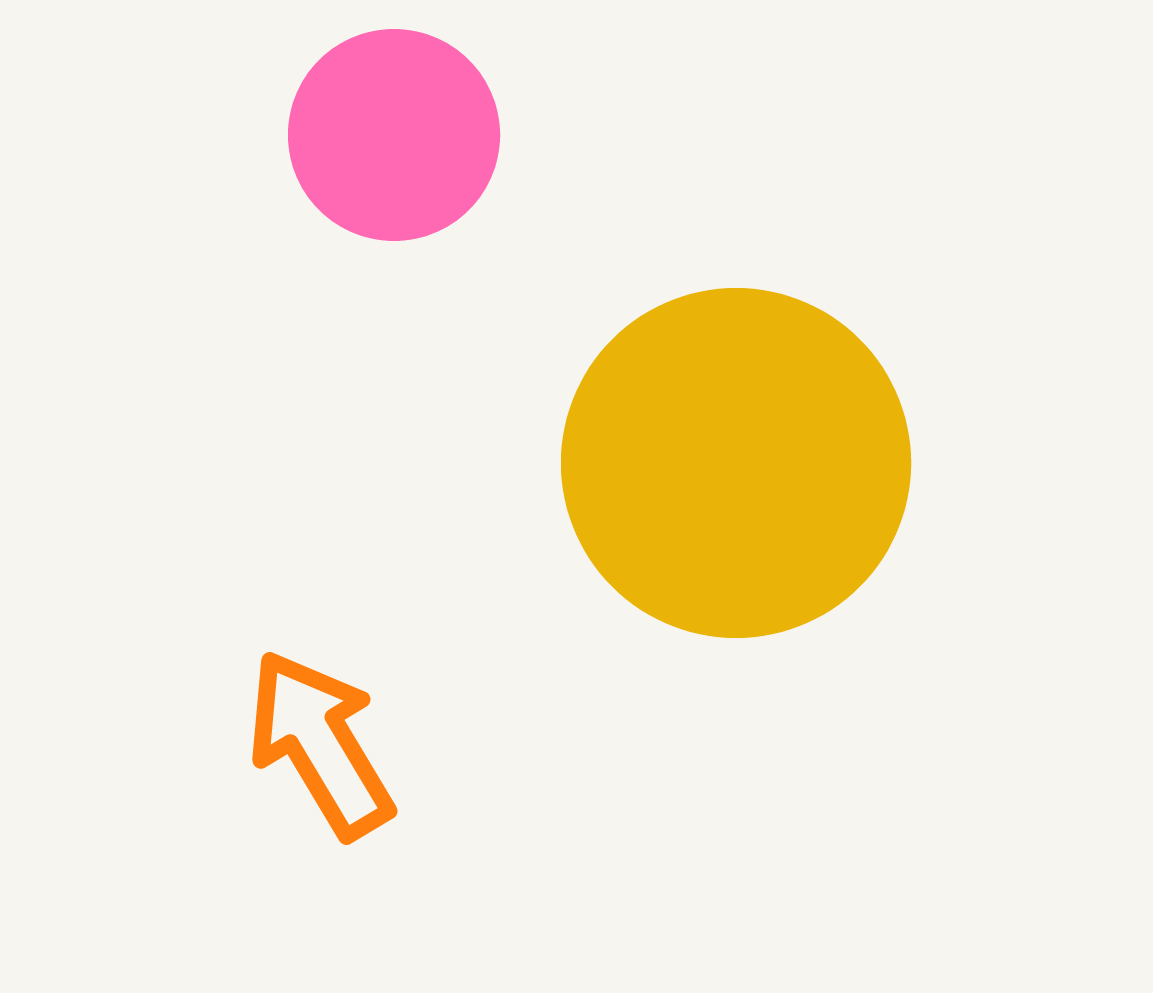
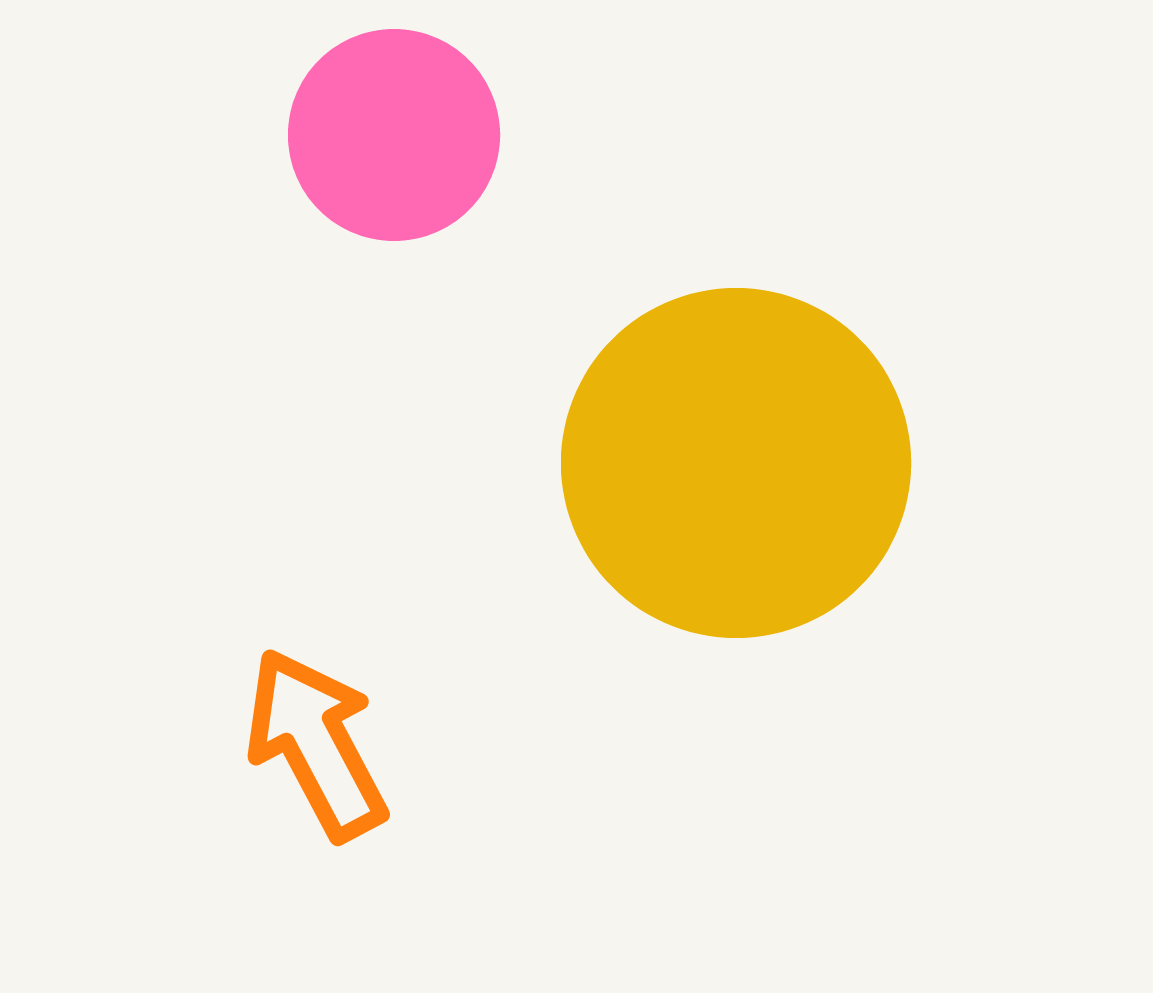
orange arrow: moved 4 px left; rotated 3 degrees clockwise
